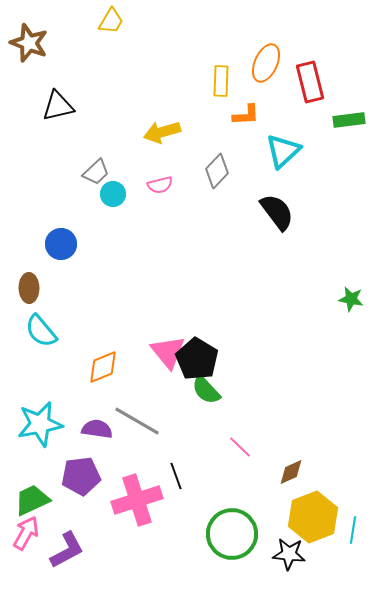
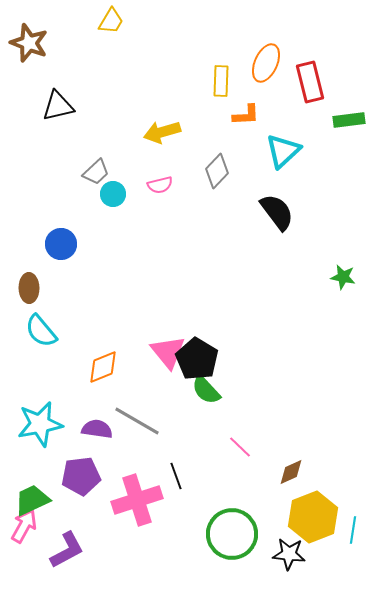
green star: moved 8 px left, 22 px up
pink arrow: moved 2 px left, 7 px up
